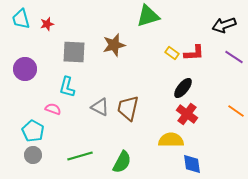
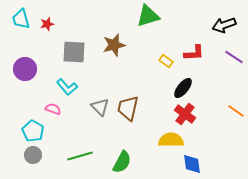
yellow rectangle: moved 6 px left, 8 px down
cyan L-shape: rotated 55 degrees counterclockwise
gray triangle: rotated 18 degrees clockwise
red cross: moved 2 px left
